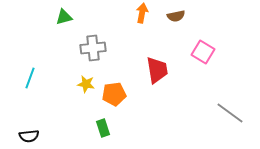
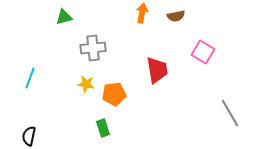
gray line: rotated 24 degrees clockwise
black semicircle: rotated 108 degrees clockwise
